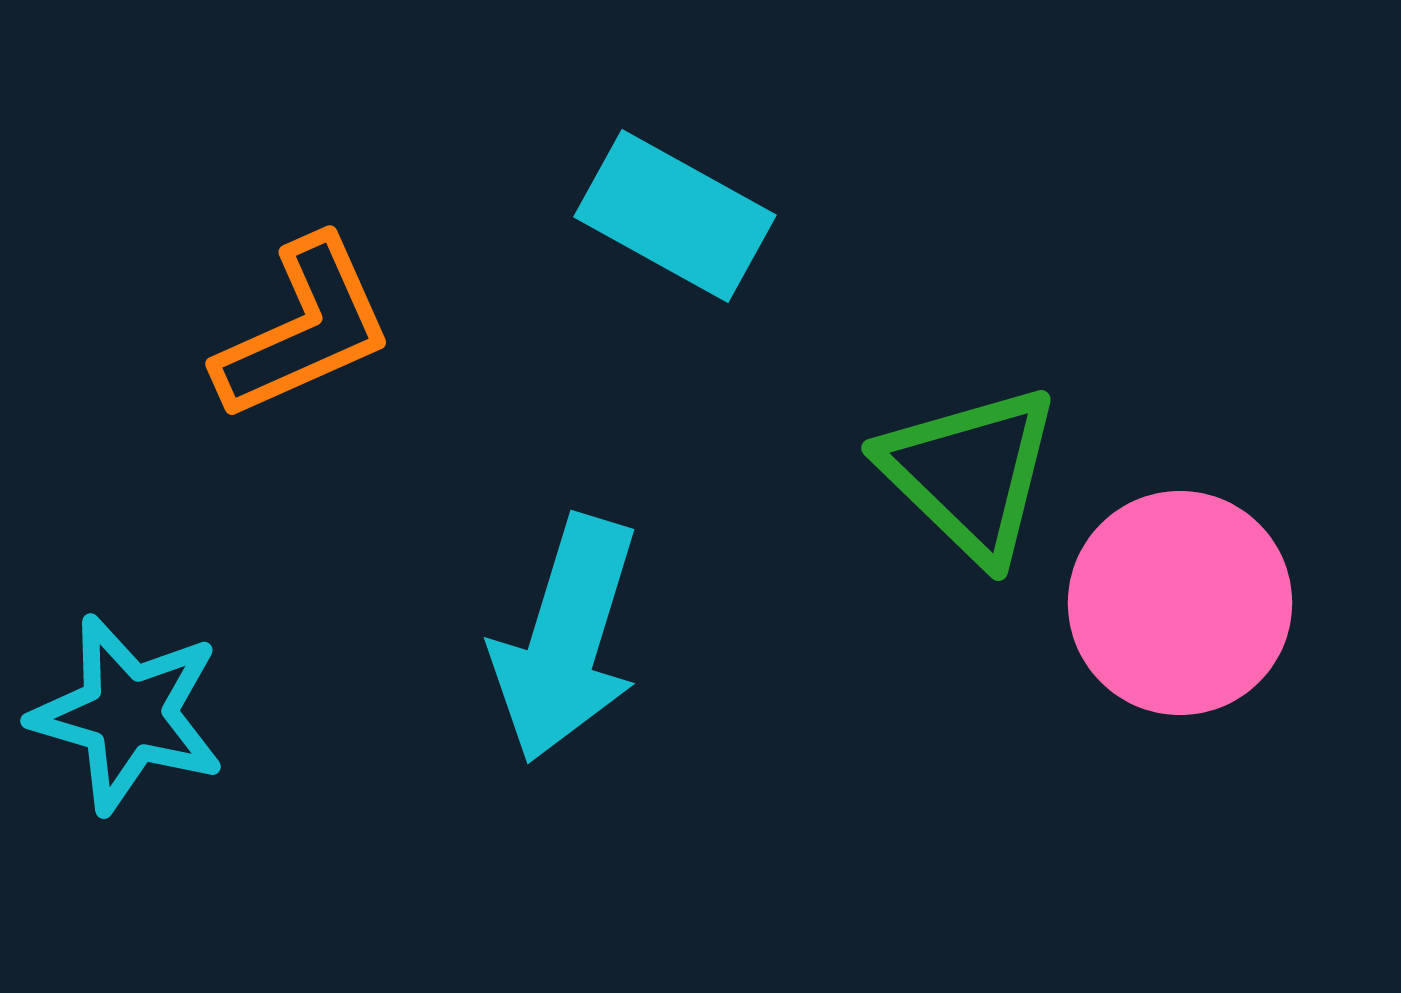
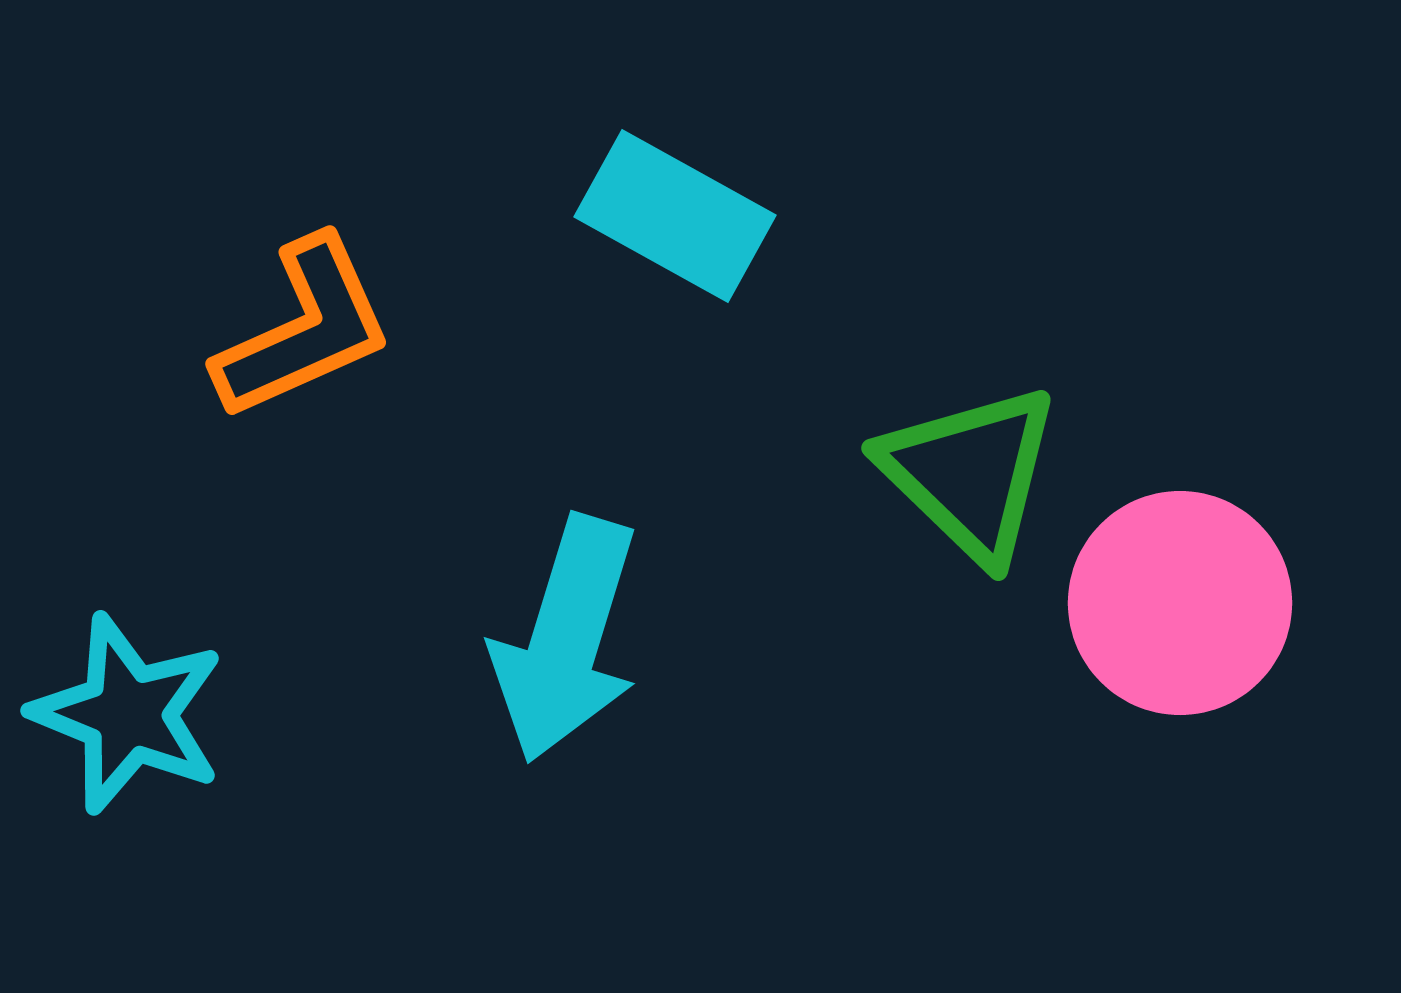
cyan star: rotated 6 degrees clockwise
